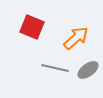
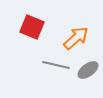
gray line: moved 1 px right, 3 px up
